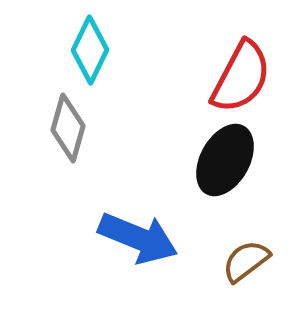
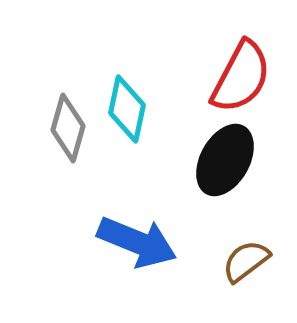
cyan diamond: moved 37 px right, 59 px down; rotated 14 degrees counterclockwise
blue arrow: moved 1 px left, 4 px down
